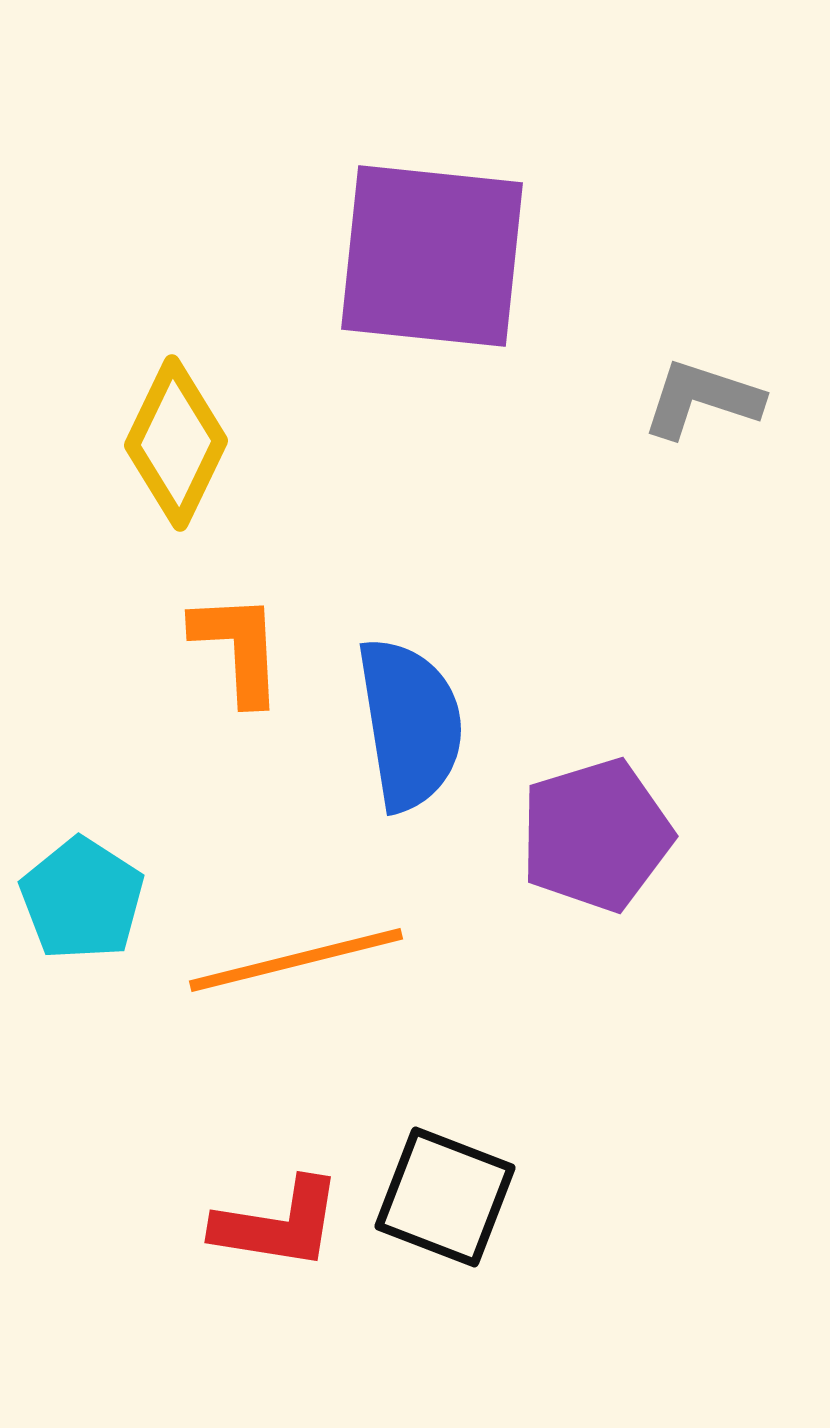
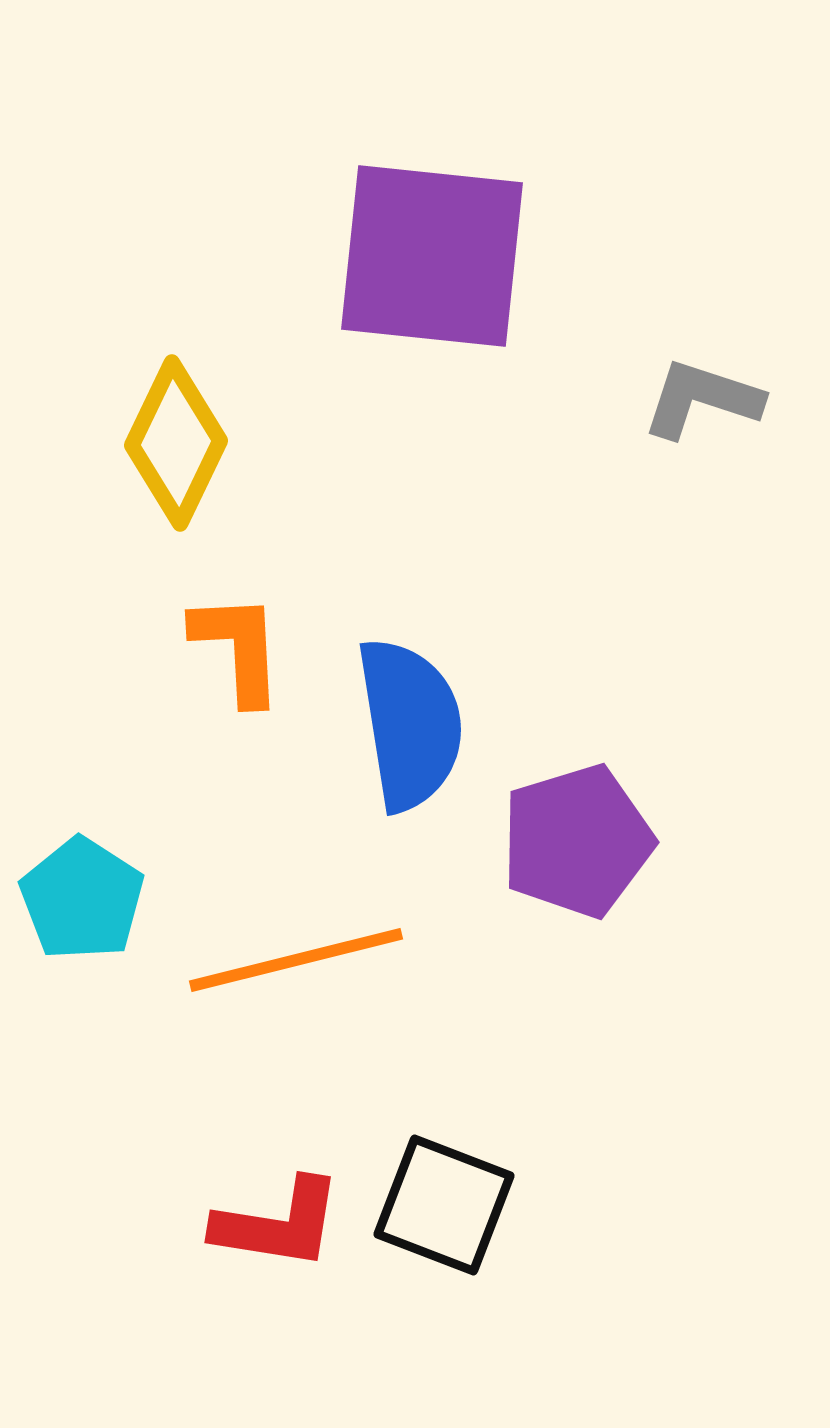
purple pentagon: moved 19 px left, 6 px down
black square: moved 1 px left, 8 px down
